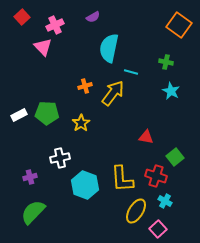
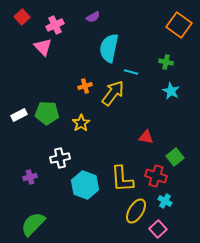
green semicircle: moved 12 px down
